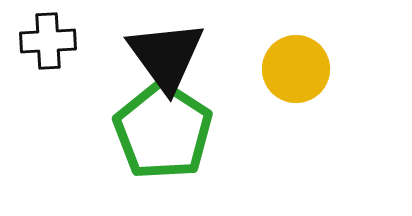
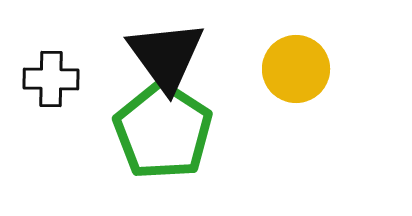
black cross: moved 3 px right, 38 px down; rotated 4 degrees clockwise
